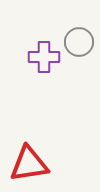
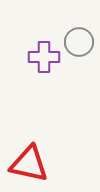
red triangle: rotated 21 degrees clockwise
